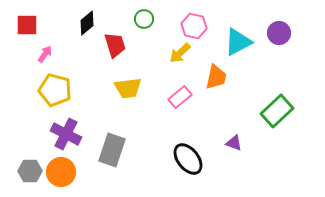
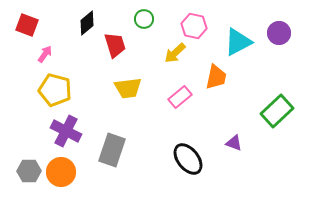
red square: rotated 20 degrees clockwise
yellow arrow: moved 5 px left
purple cross: moved 3 px up
gray hexagon: moved 1 px left
